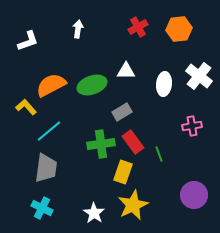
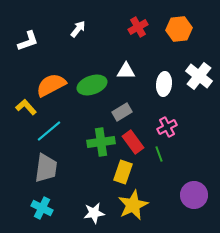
white arrow: rotated 30 degrees clockwise
pink cross: moved 25 px left, 1 px down; rotated 18 degrees counterclockwise
green cross: moved 2 px up
white star: rotated 30 degrees clockwise
